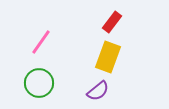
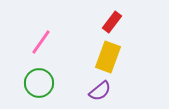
purple semicircle: moved 2 px right
